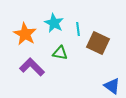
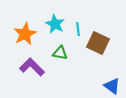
cyan star: moved 1 px right, 1 px down
orange star: rotated 15 degrees clockwise
